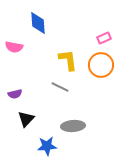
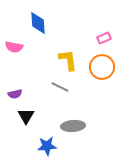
orange circle: moved 1 px right, 2 px down
black triangle: moved 3 px up; rotated 12 degrees counterclockwise
